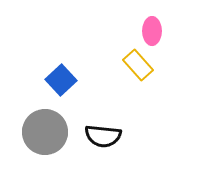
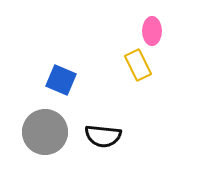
yellow rectangle: rotated 16 degrees clockwise
blue square: rotated 24 degrees counterclockwise
